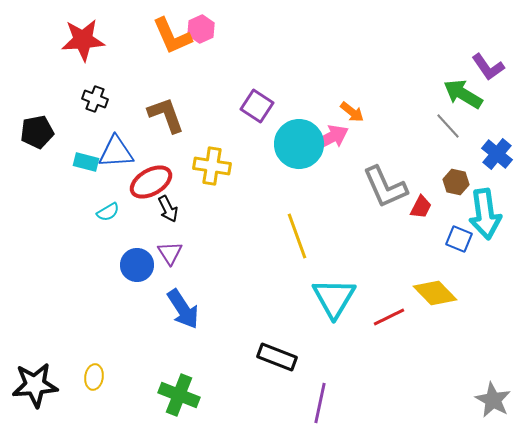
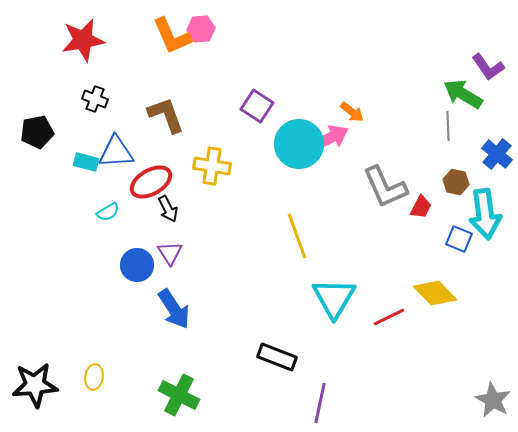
pink hexagon: rotated 20 degrees clockwise
red star: rotated 6 degrees counterclockwise
gray line: rotated 40 degrees clockwise
blue arrow: moved 9 px left
green cross: rotated 6 degrees clockwise
